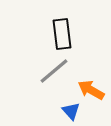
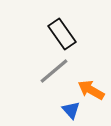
black rectangle: rotated 28 degrees counterclockwise
blue triangle: moved 1 px up
